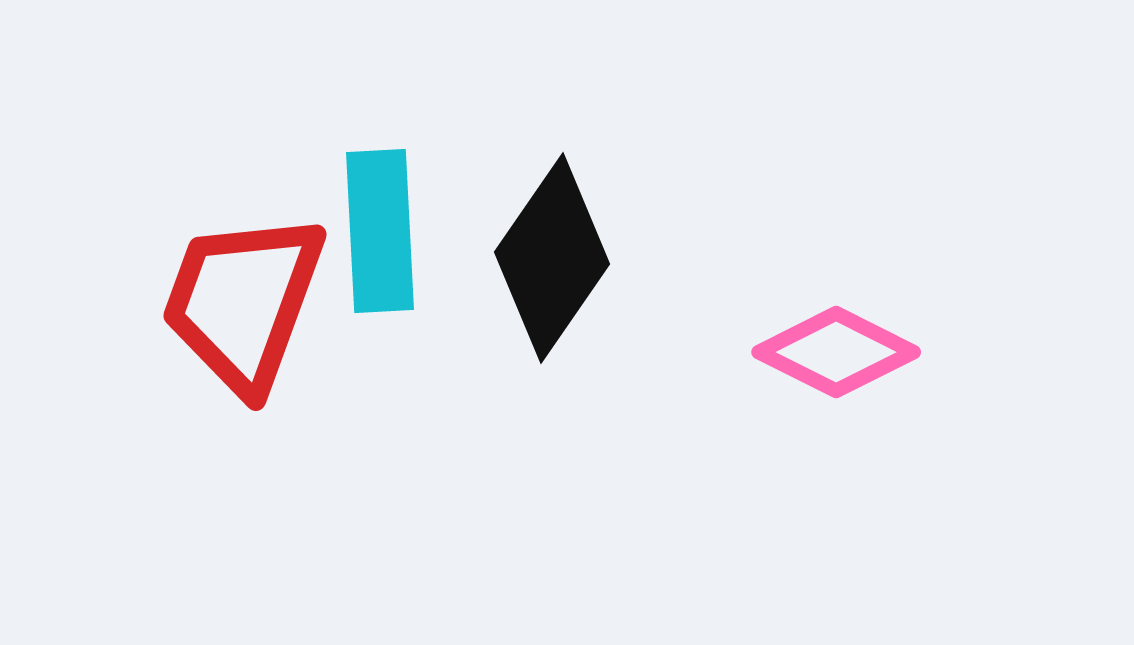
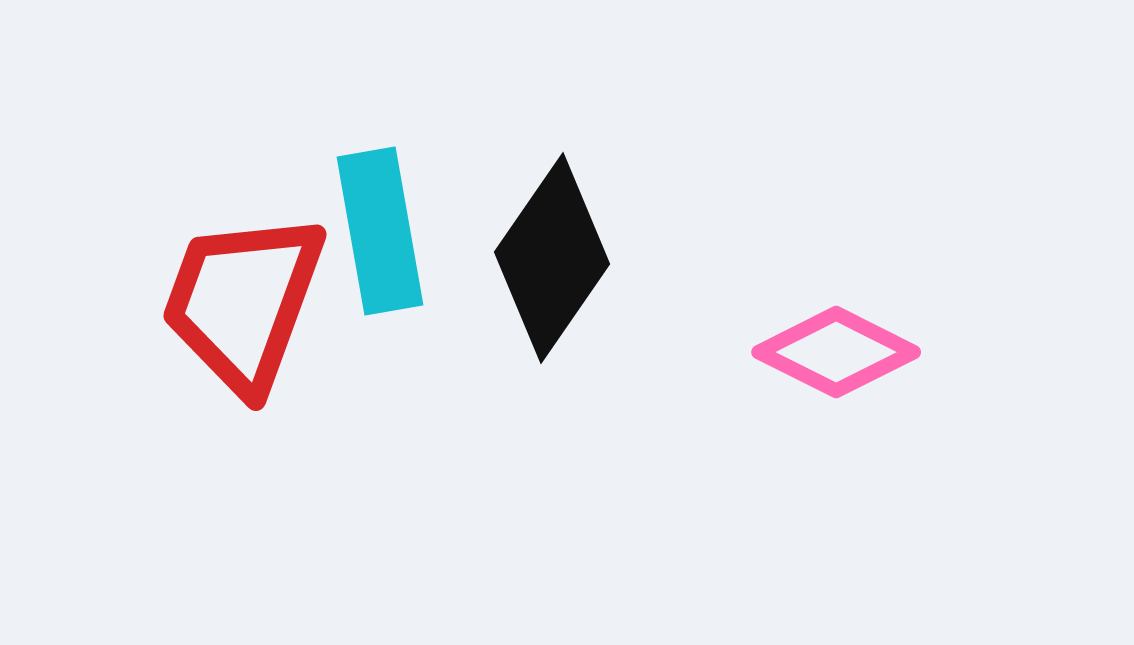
cyan rectangle: rotated 7 degrees counterclockwise
